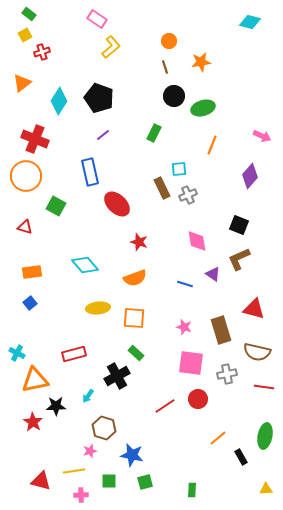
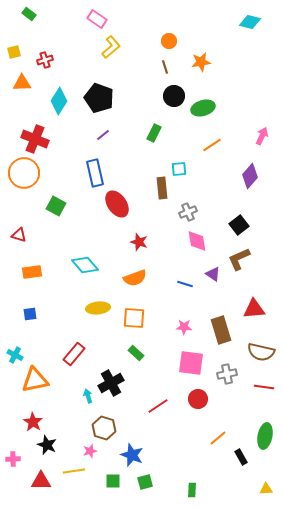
yellow square at (25, 35): moved 11 px left, 17 px down; rotated 16 degrees clockwise
red cross at (42, 52): moved 3 px right, 8 px down
orange triangle at (22, 83): rotated 36 degrees clockwise
pink arrow at (262, 136): rotated 90 degrees counterclockwise
orange line at (212, 145): rotated 36 degrees clockwise
blue rectangle at (90, 172): moved 5 px right, 1 px down
orange circle at (26, 176): moved 2 px left, 3 px up
brown rectangle at (162, 188): rotated 20 degrees clockwise
gray cross at (188, 195): moved 17 px down
red ellipse at (117, 204): rotated 12 degrees clockwise
black square at (239, 225): rotated 30 degrees clockwise
red triangle at (25, 227): moved 6 px left, 8 px down
blue square at (30, 303): moved 11 px down; rotated 32 degrees clockwise
red triangle at (254, 309): rotated 20 degrees counterclockwise
pink star at (184, 327): rotated 14 degrees counterclockwise
brown semicircle at (257, 352): moved 4 px right
cyan cross at (17, 353): moved 2 px left, 2 px down
red rectangle at (74, 354): rotated 35 degrees counterclockwise
black cross at (117, 376): moved 6 px left, 7 px down
cyan arrow at (88, 396): rotated 128 degrees clockwise
black star at (56, 406): moved 9 px left, 39 px down; rotated 24 degrees clockwise
red line at (165, 406): moved 7 px left
blue star at (132, 455): rotated 10 degrees clockwise
red triangle at (41, 481): rotated 15 degrees counterclockwise
green square at (109, 481): moved 4 px right
pink cross at (81, 495): moved 68 px left, 36 px up
